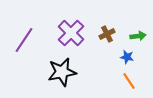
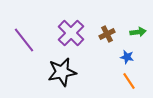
green arrow: moved 4 px up
purple line: rotated 72 degrees counterclockwise
